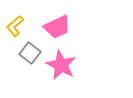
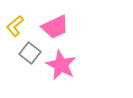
pink trapezoid: moved 2 px left
